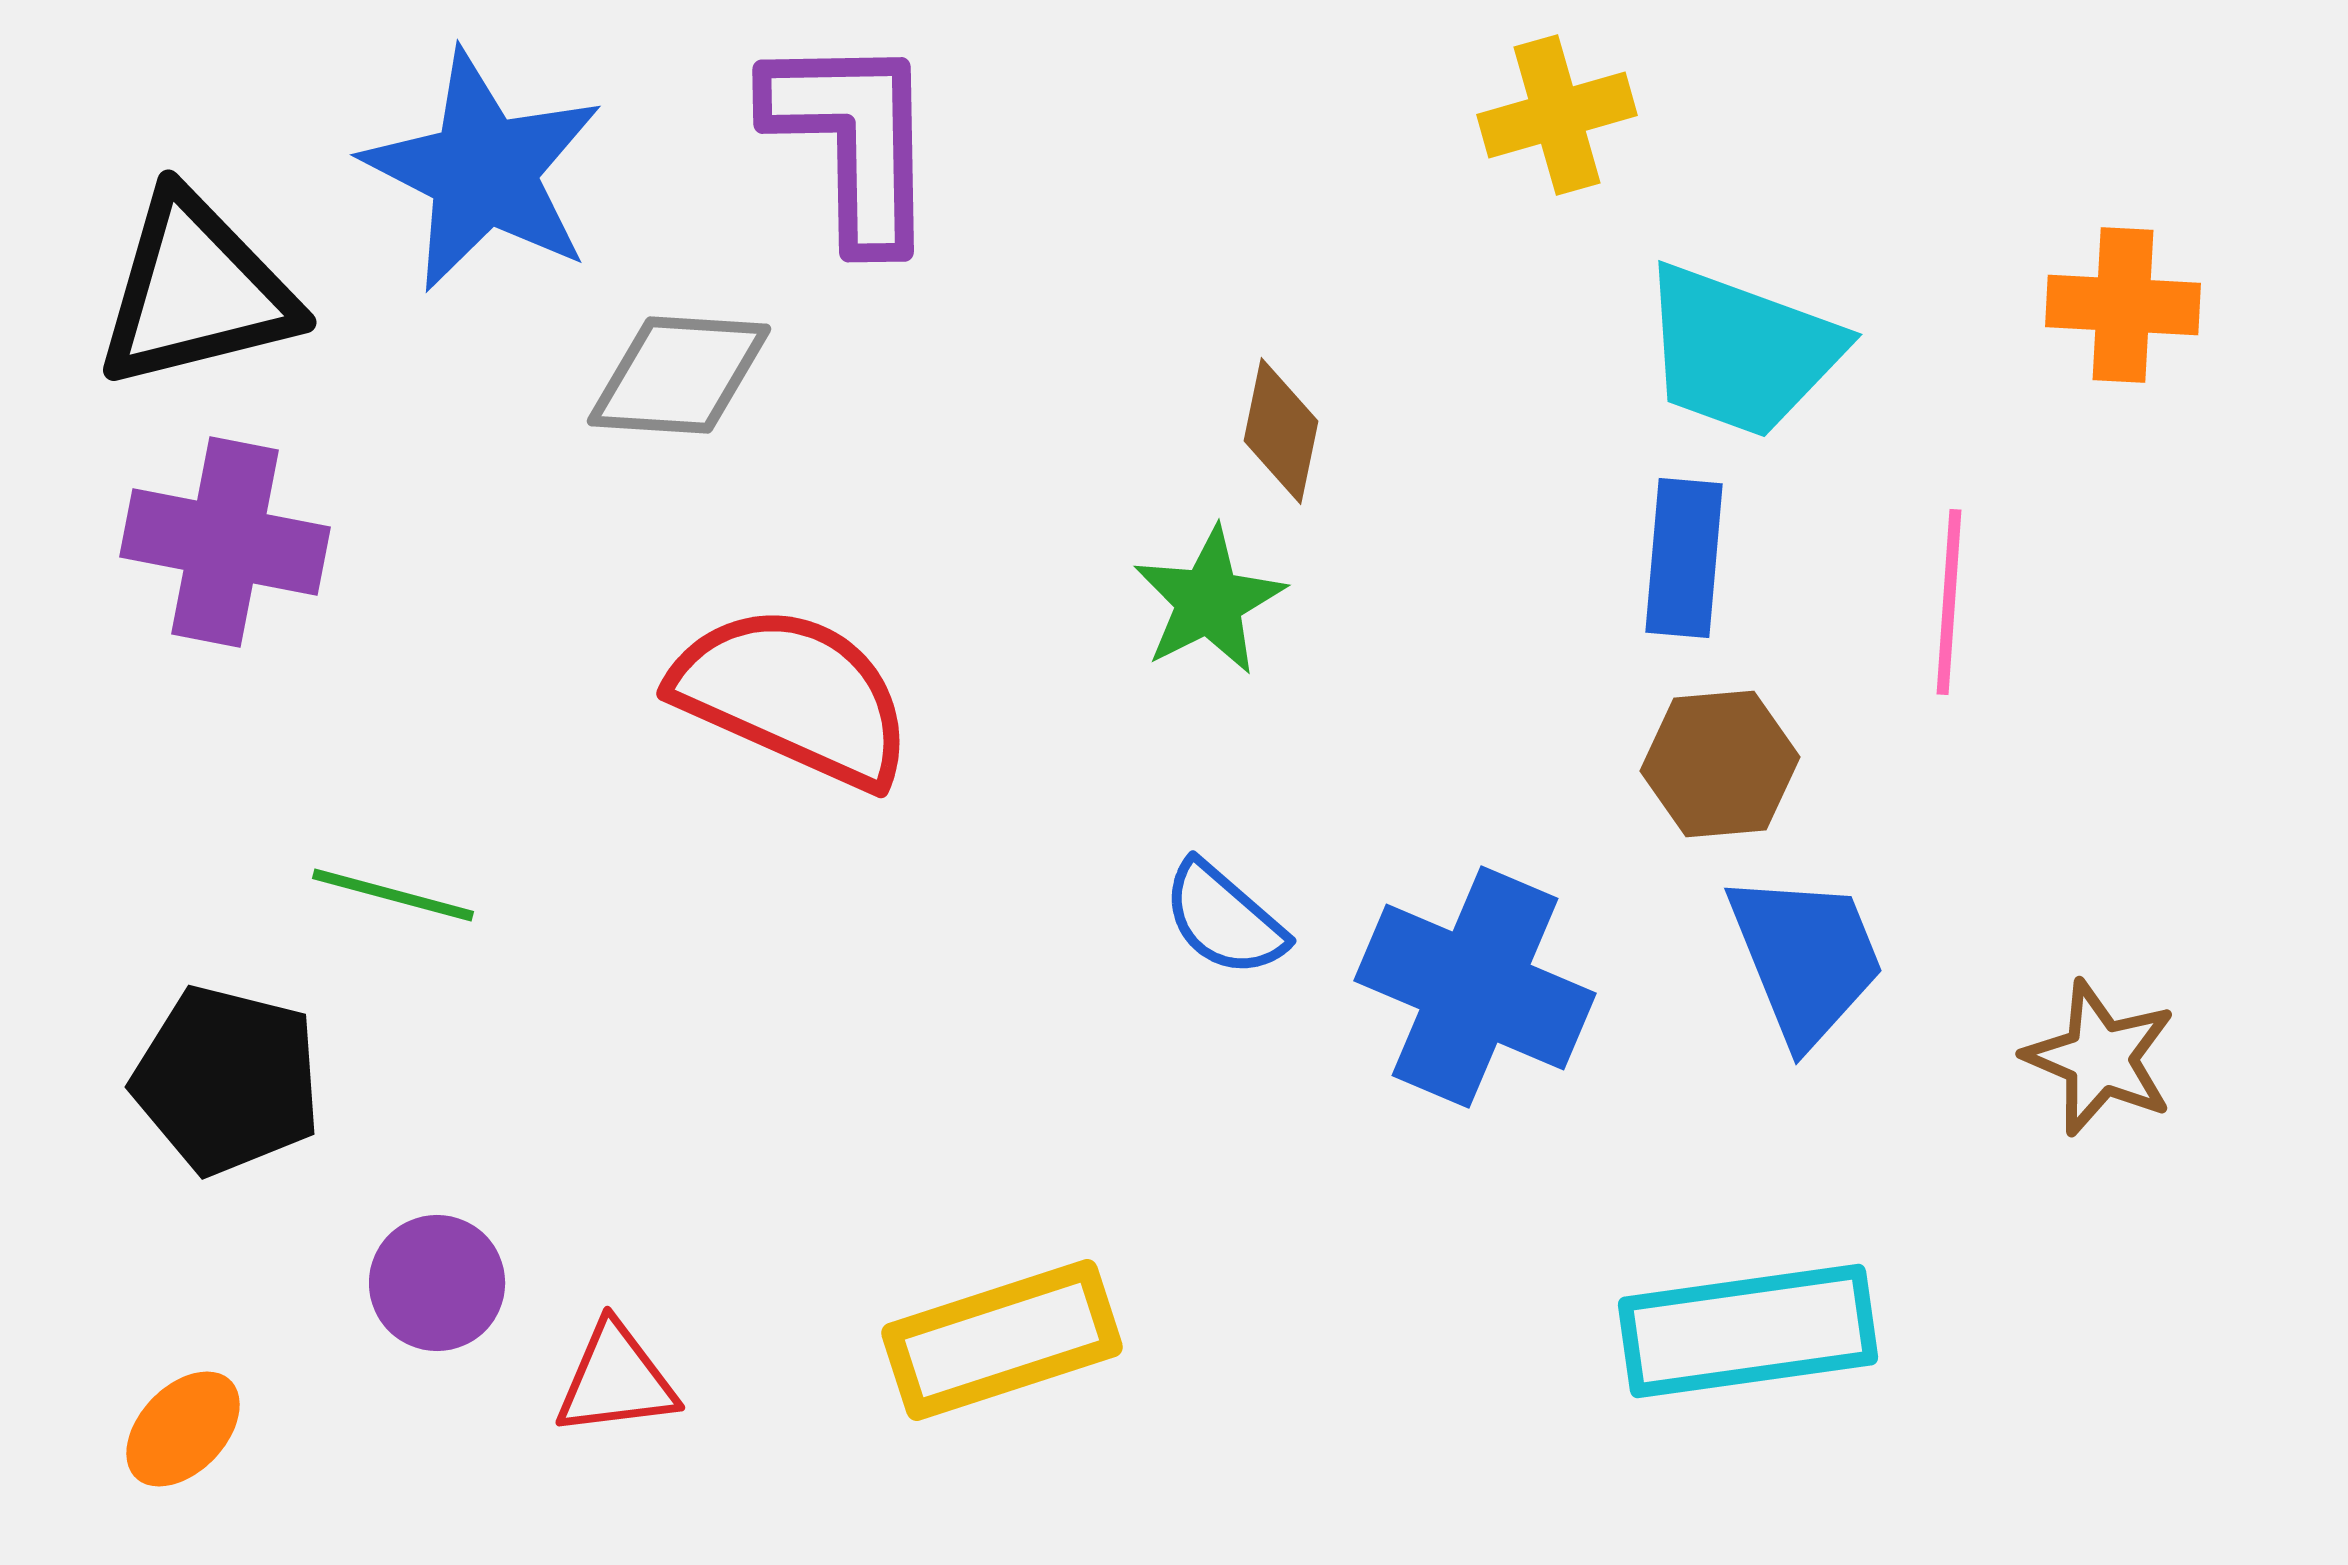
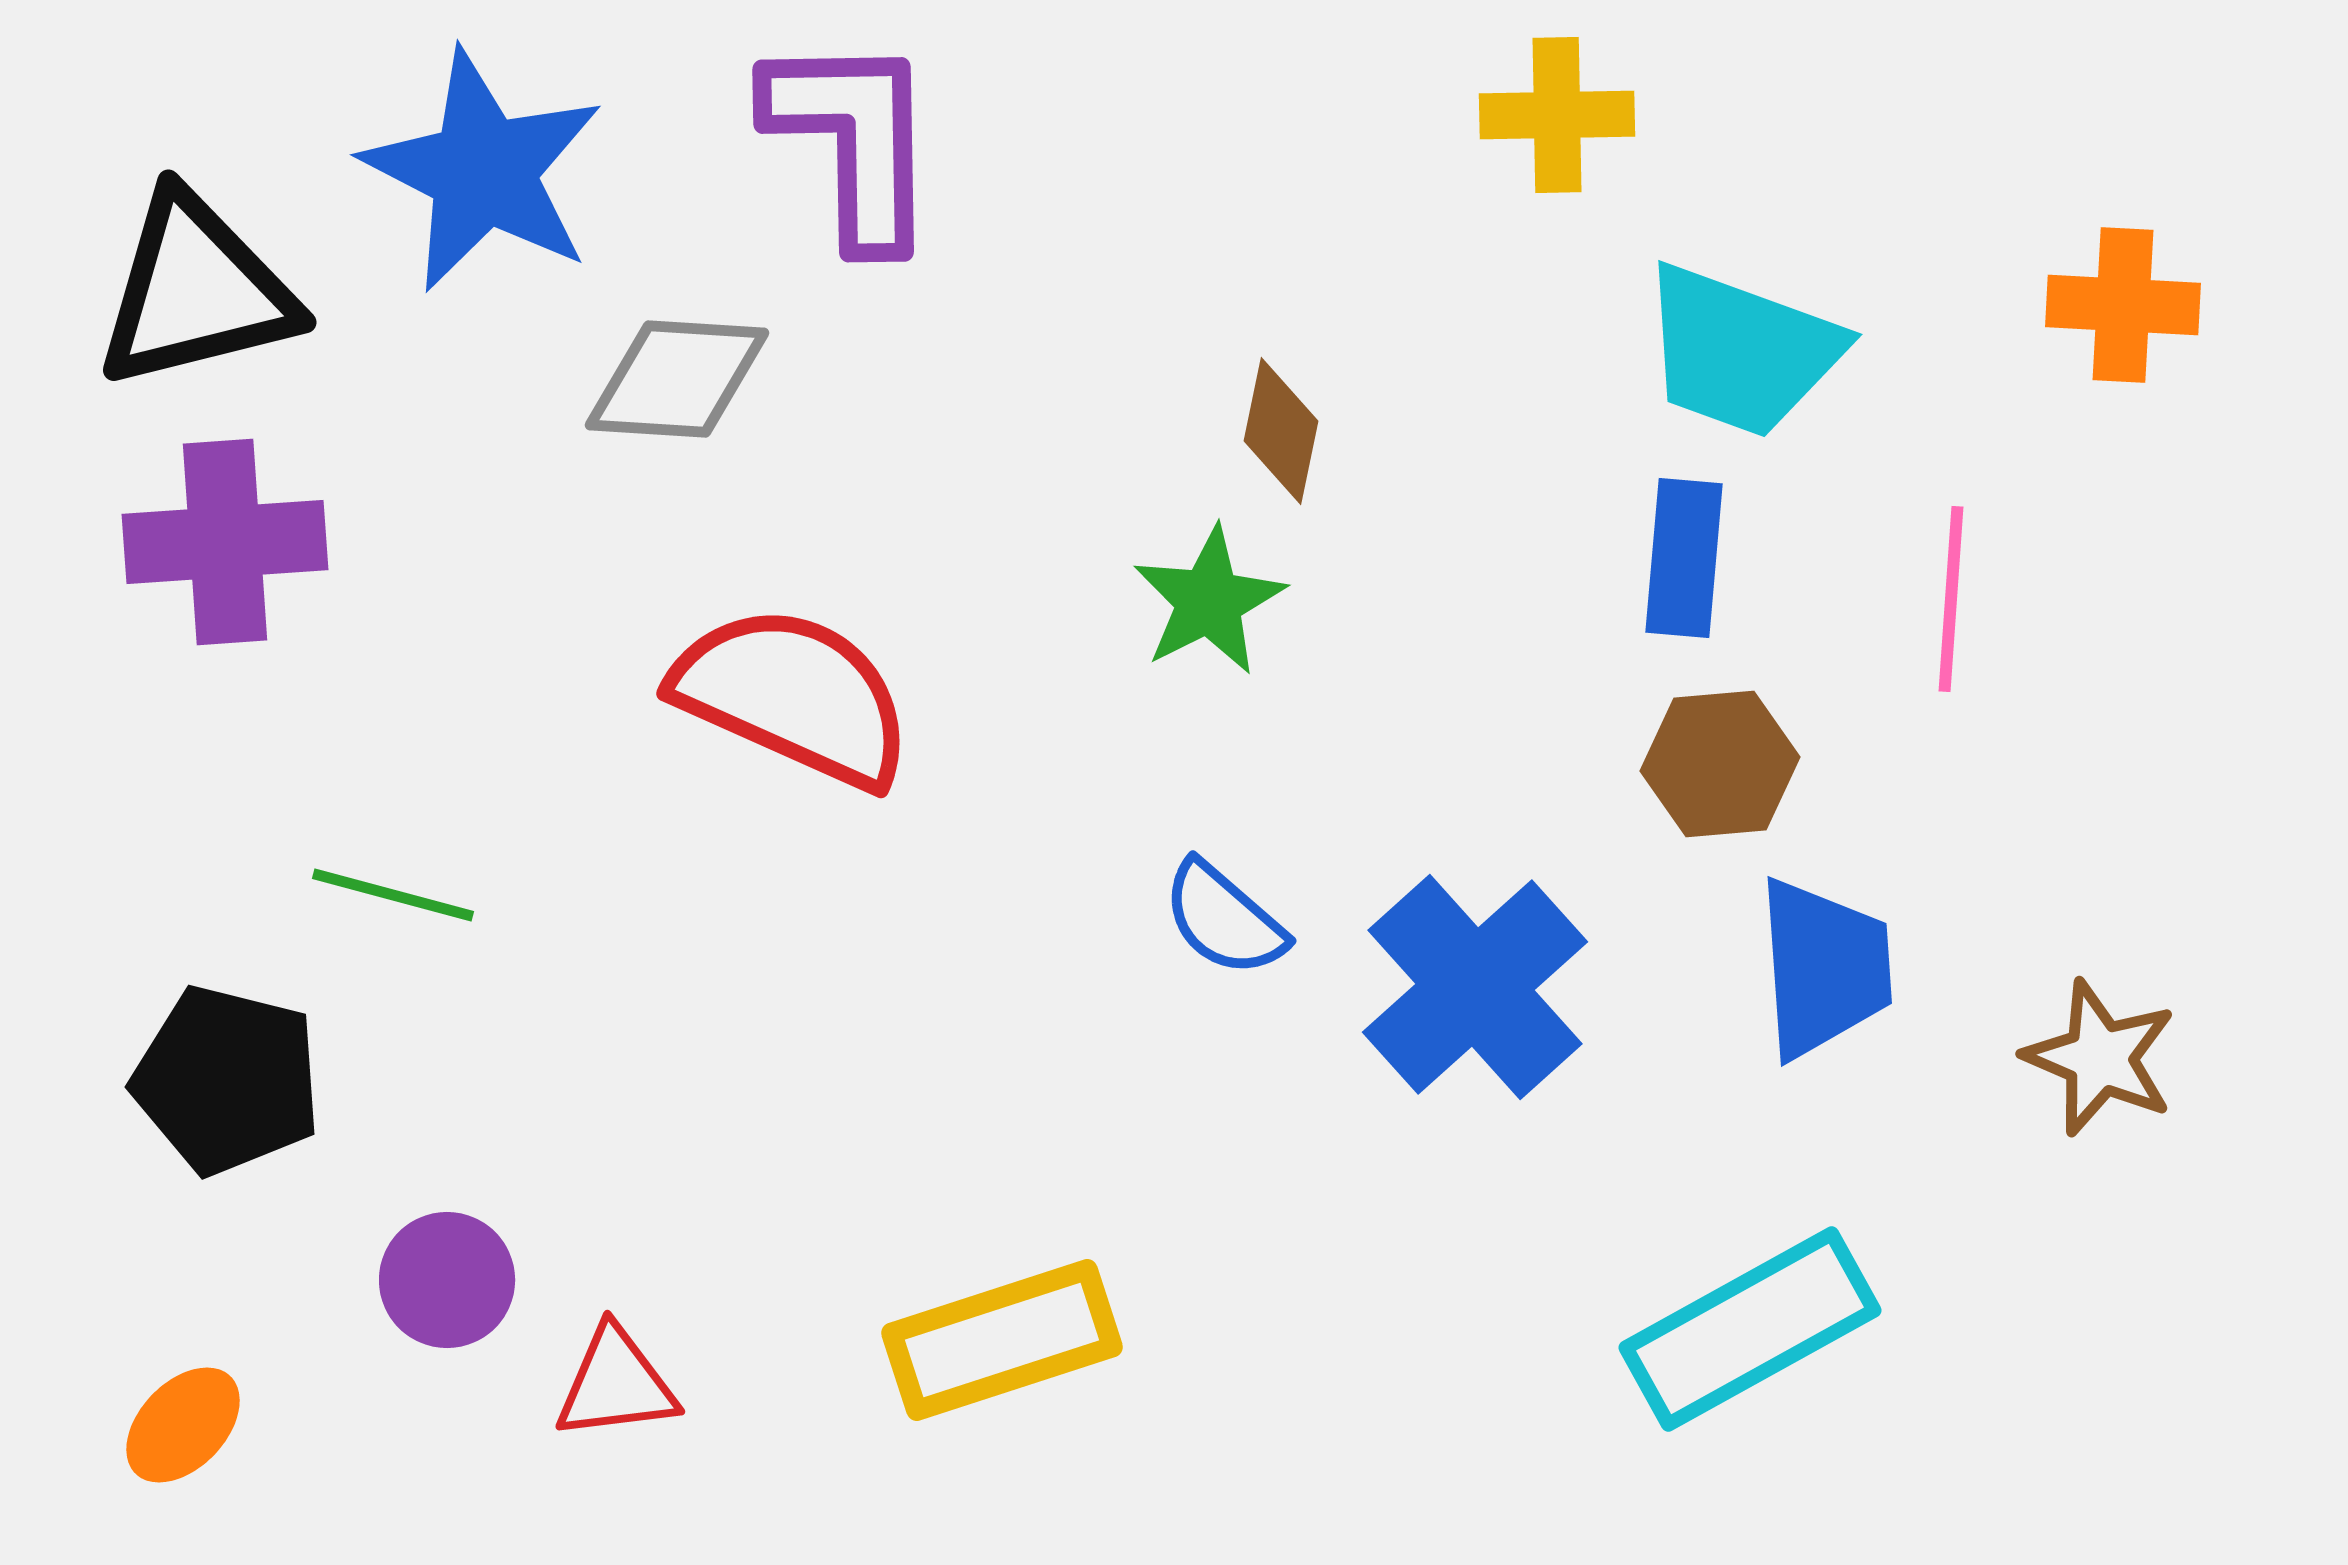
yellow cross: rotated 15 degrees clockwise
gray diamond: moved 2 px left, 4 px down
purple cross: rotated 15 degrees counterclockwise
pink line: moved 2 px right, 3 px up
blue trapezoid: moved 18 px right, 10 px down; rotated 18 degrees clockwise
blue cross: rotated 25 degrees clockwise
purple circle: moved 10 px right, 3 px up
cyan rectangle: moved 2 px right, 2 px up; rotated 21 degrees counterclockwise
red triangle: moved 4 px down
orange ellipse: moved 4 px up
